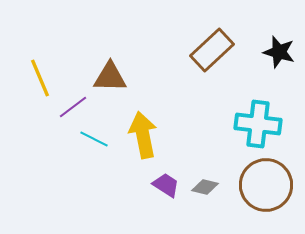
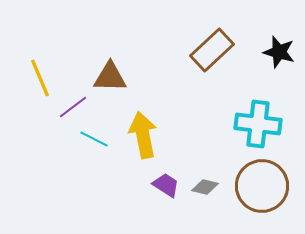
brown circle: moved 4 px left, 1 px down
